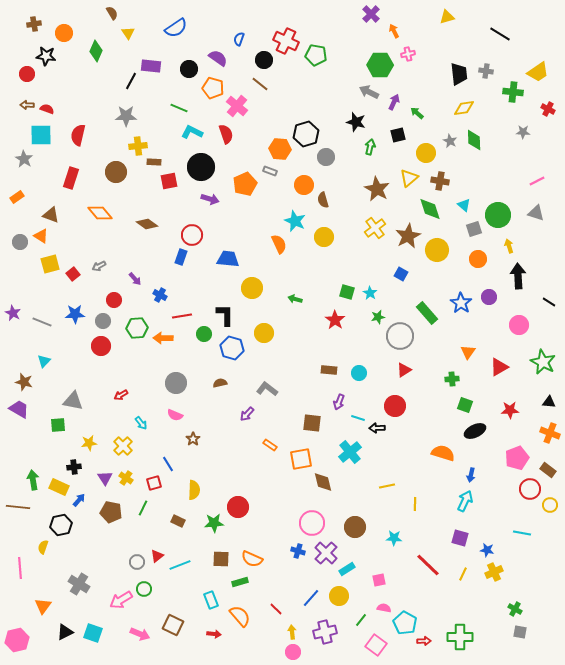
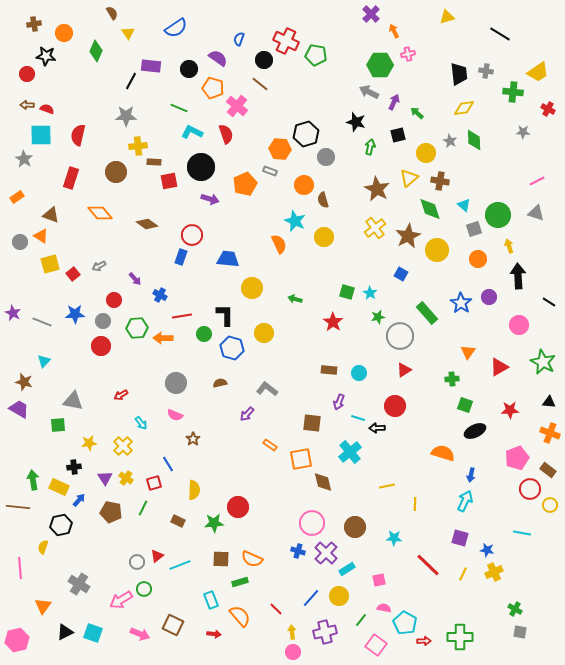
red star at (335, 320): moved 2 px left, 2 px down
